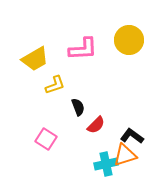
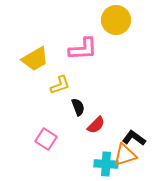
yellow circle: moved 13 px left, 20 px up
yellow L-shape: moved 5 px right
black L-shape: moved 2 px right, 2 px down
cyan cross: rotated 15 degrees clockwise
